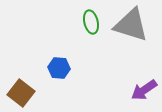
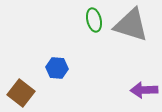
green ellipse: moved 3 px right, 2 px up
blue hexagon: moved 2 px left
purple arrow: rotated 32 degrees clockwise
